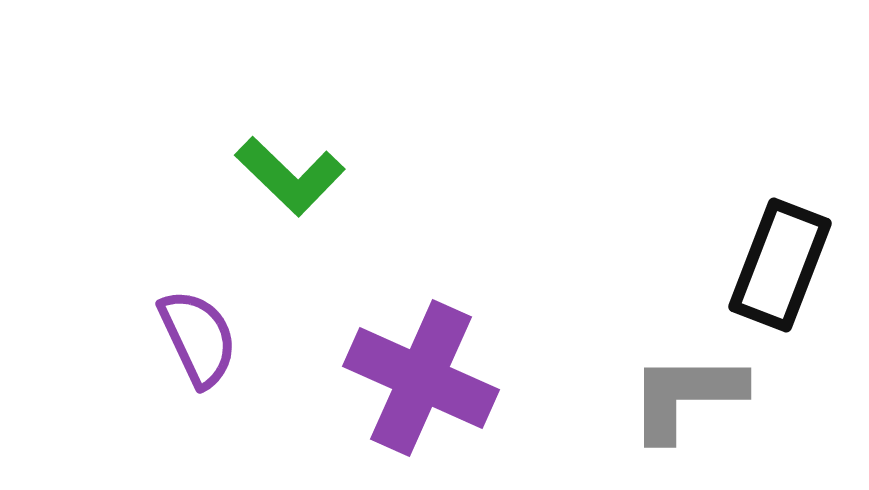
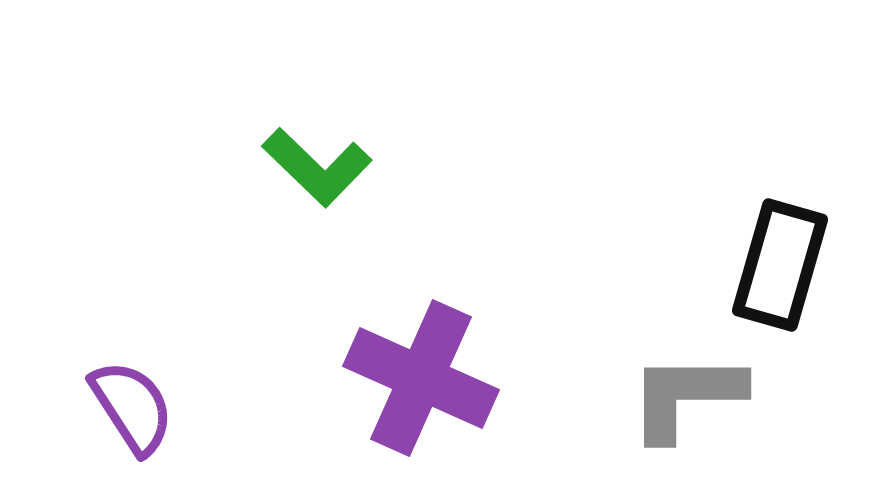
green L-shape: moved 27 px right, 9 px up
black rectangle: rotated 5 degrees counterclockwise
purple semicircle: moved 66 px left, 69 px down; rotated 8 degrees counterclockwise
